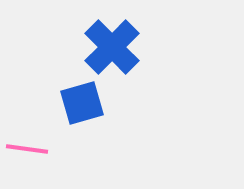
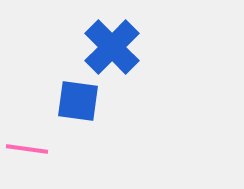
blue square: moved 4 px left, 2 px up; rotated 24 degrees clockwise
